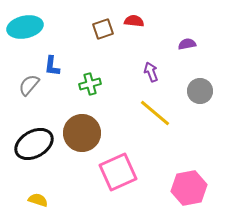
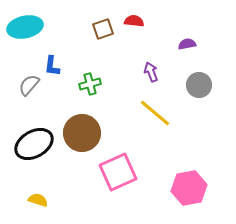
gray circle: moved 1 px left, 6 px up
